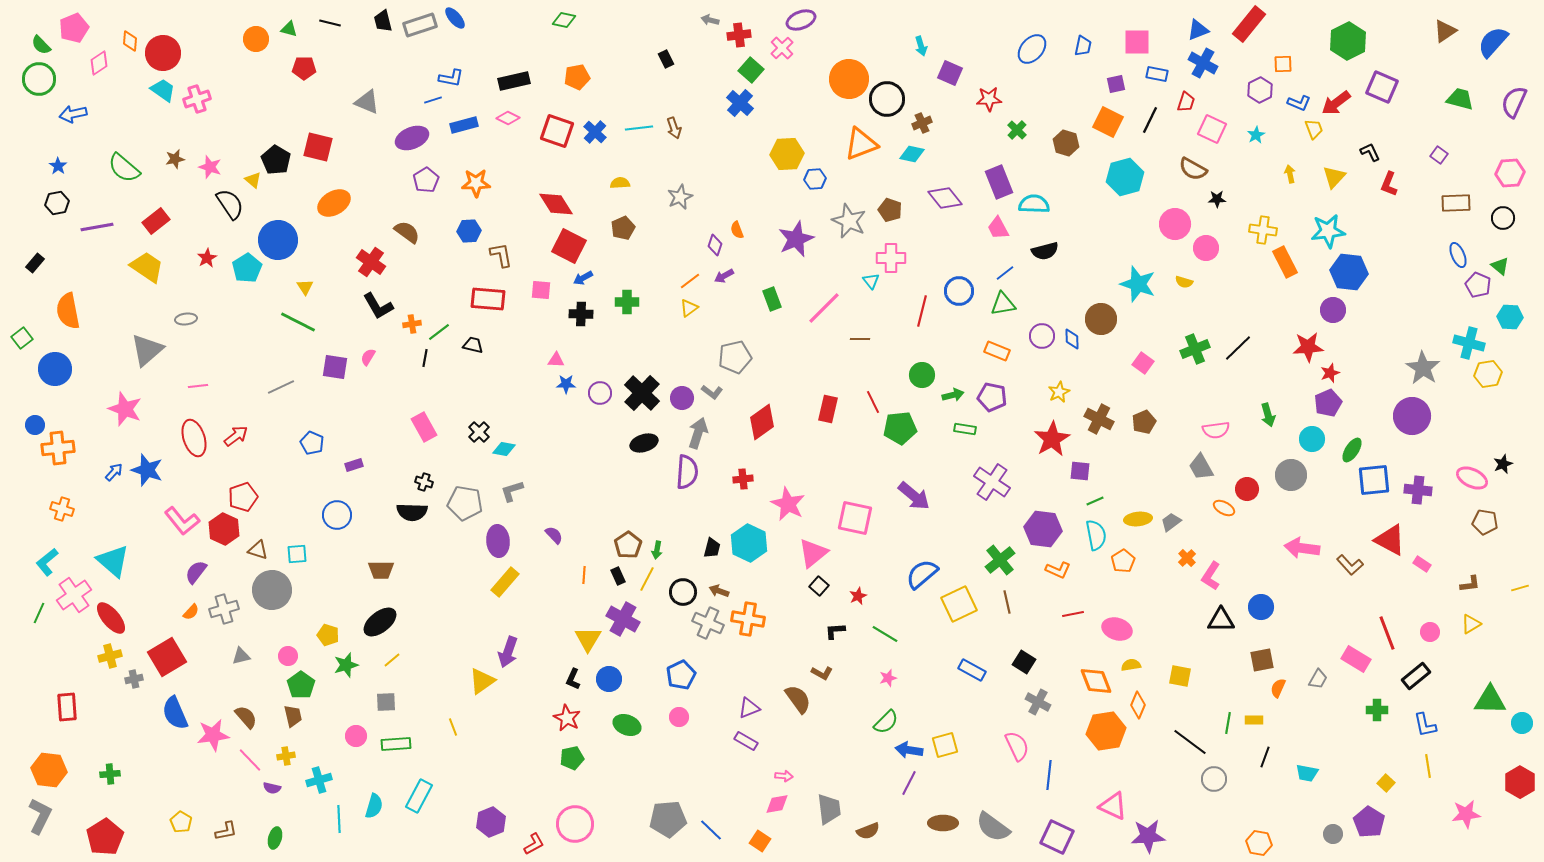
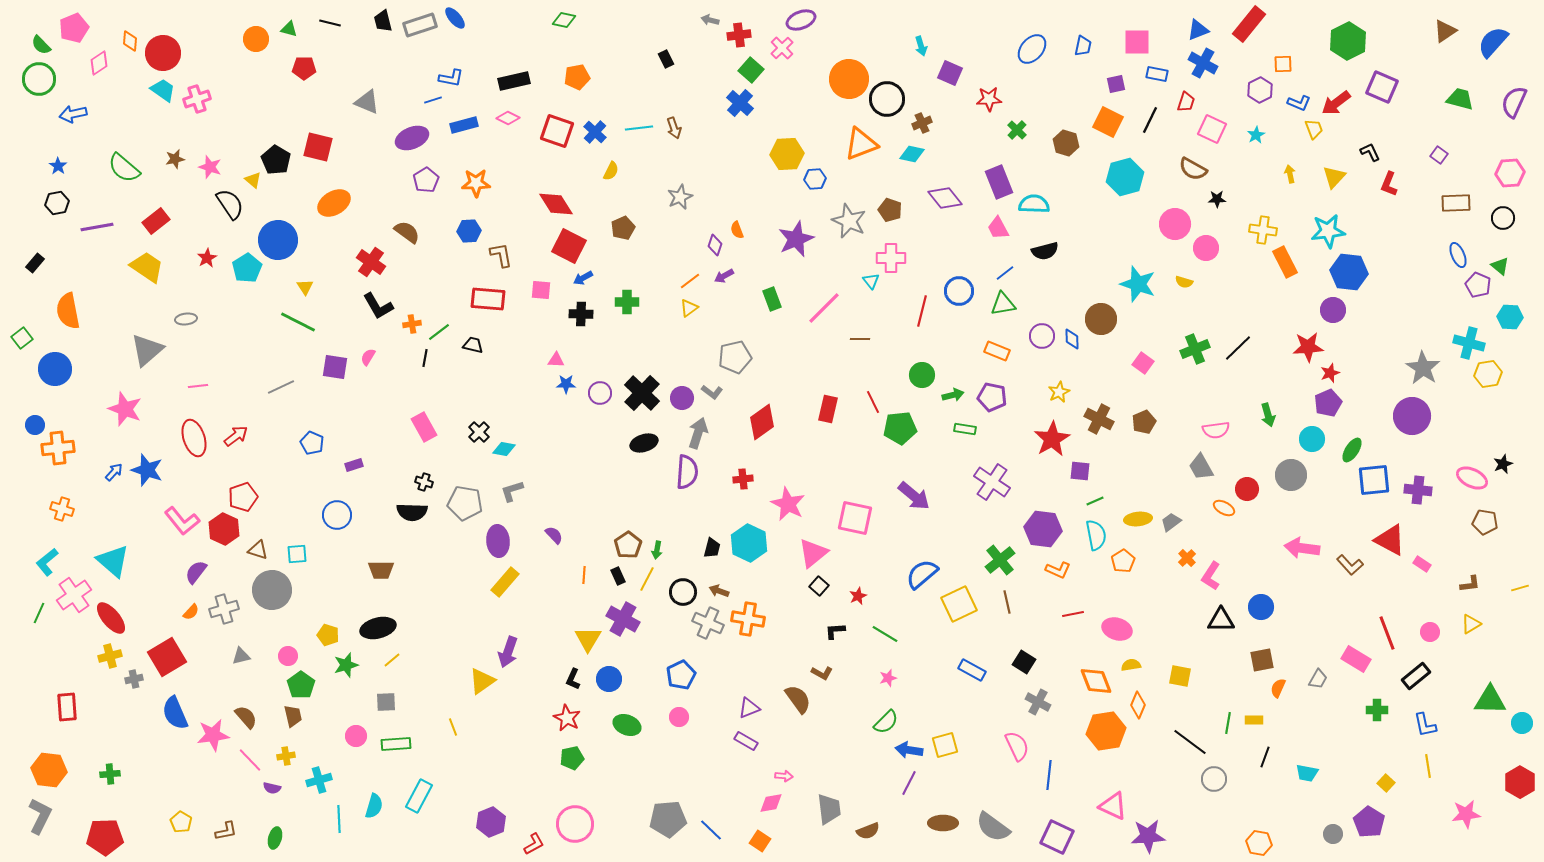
yellow semicircle at (620, 183): moved 9 px left, 12 px up; rotated 120 degrees clockwise
black ellipse at (380, 622): moved 2 px left, 6 px down; rotated 24 degrees clockwise
pink diamond at (777, 804): moved 6 px left, 1 px up
red pentagon at (105, 837): rotated 30 degrees clockwise
